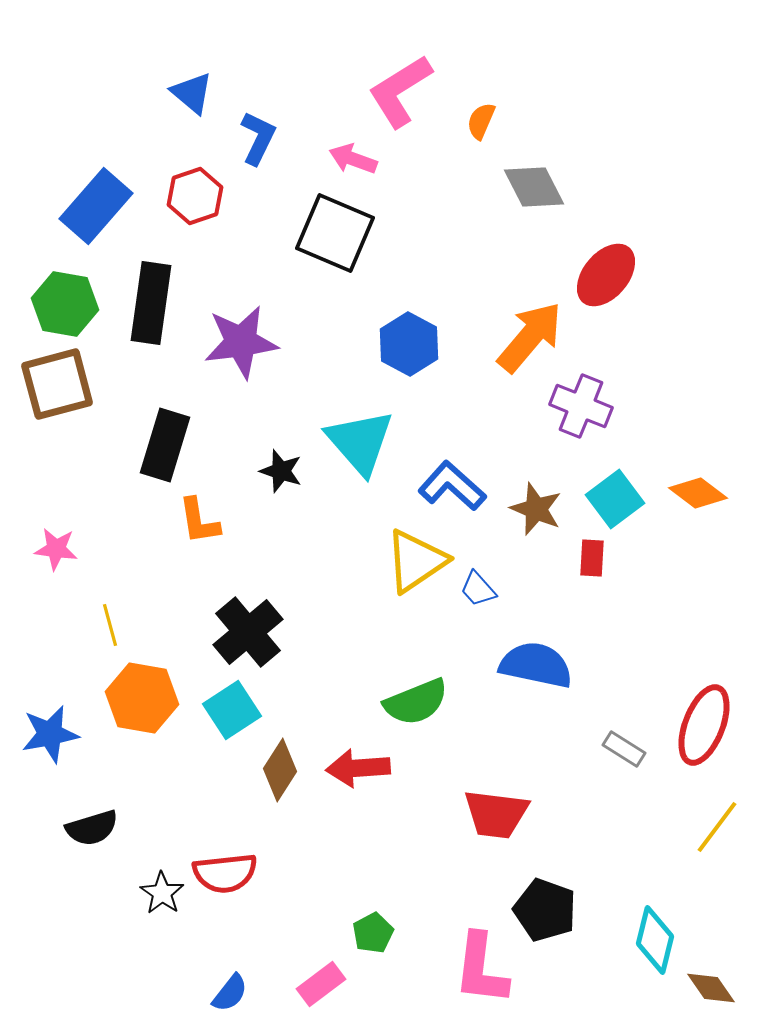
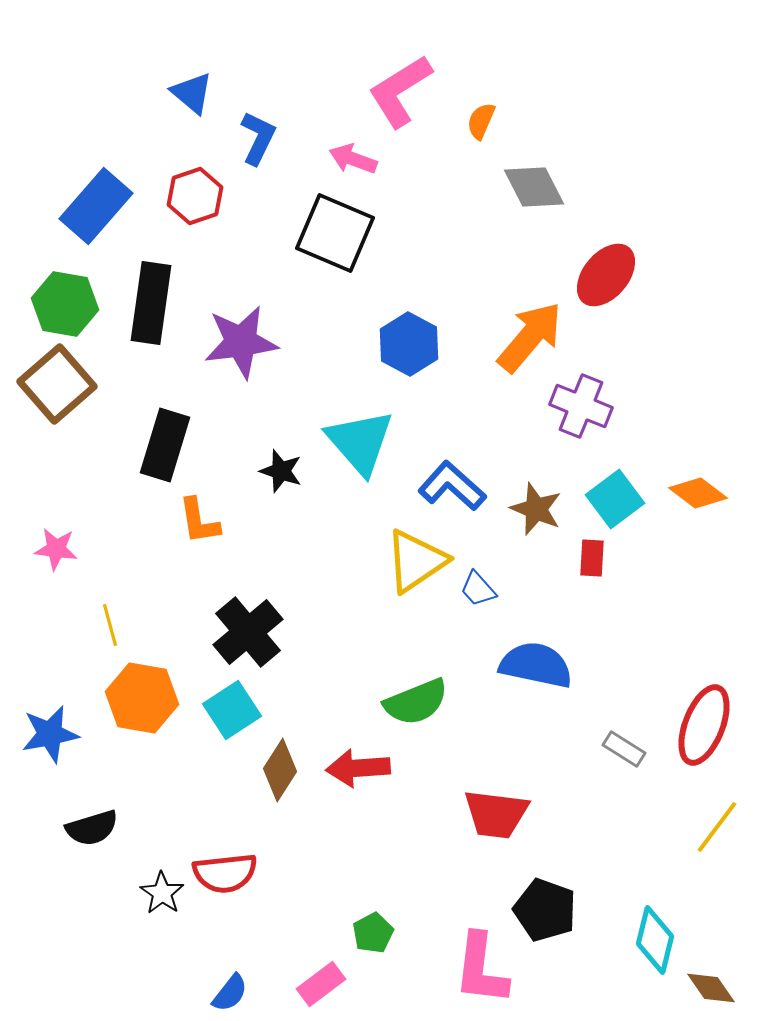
brown square at (57, 384): rotated 26 degrees counterclockwise
